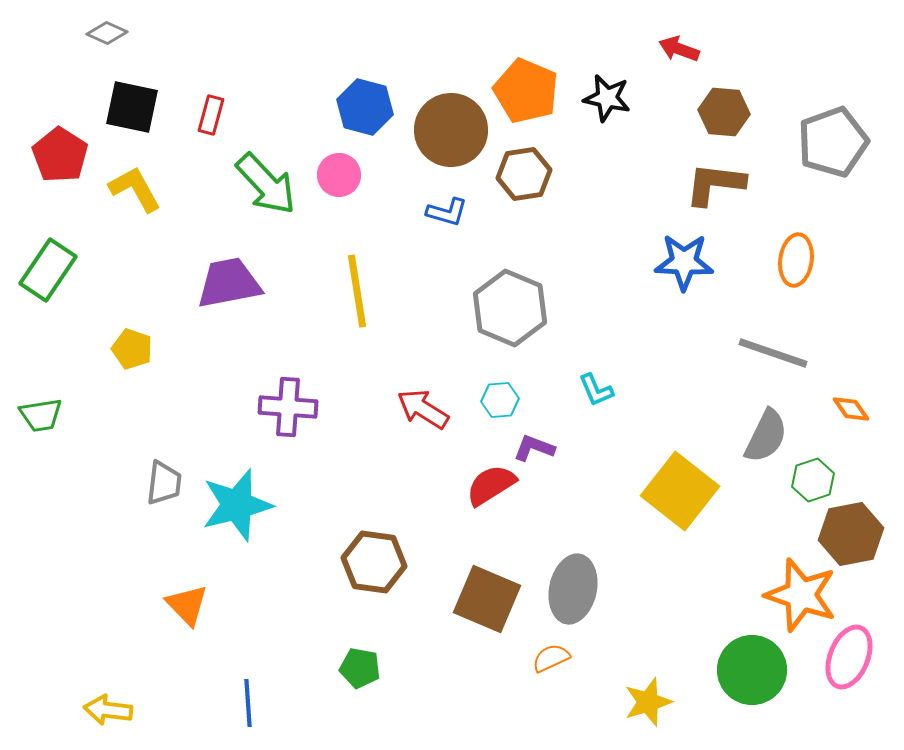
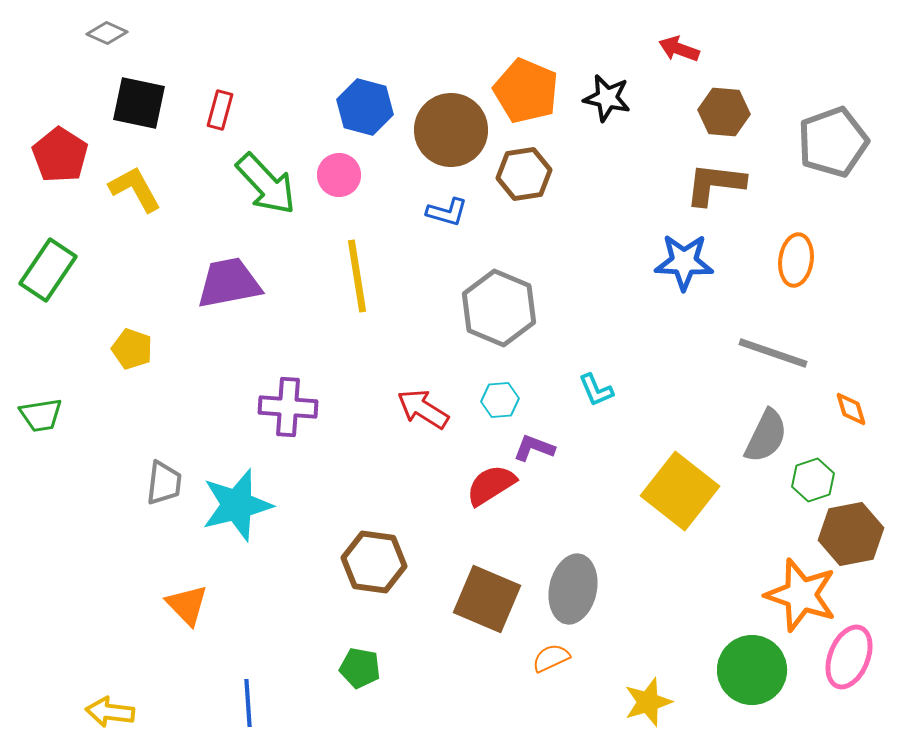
black square at (132, 107): moved 7 px right, 4 px up
red rectangle at (211, 115): moved 9 px right, 5 px up
yellow line at (357, 291): moved 15 px up
gray hexagon at (510, 308): moved 11 px left
orange diamond at (851, 409): rotated 18 degrees clockwise
yellow arrow at (108, 710): moved 2 px right, 2 px down
